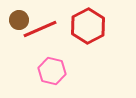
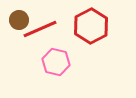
red hexagon: moved 3 px right
pink hexagon: moved 4 px right, 9 px up
